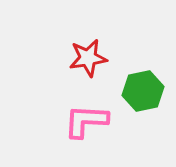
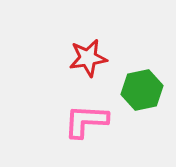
green hexagon: moved 1 px left, 1 px up
